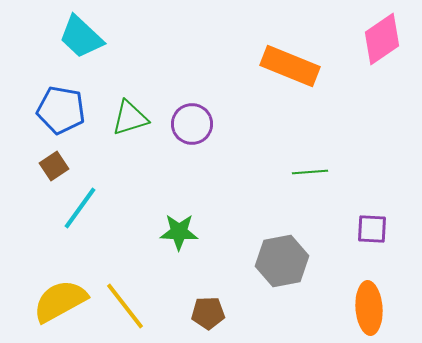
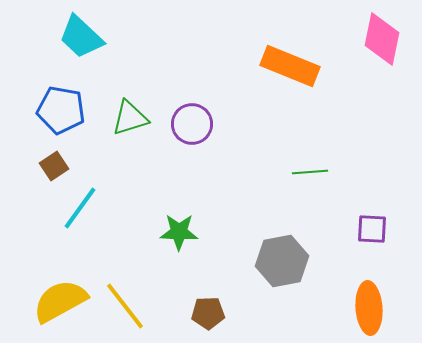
pink diamond: rotated 44 degrees counterclockwise
